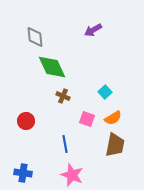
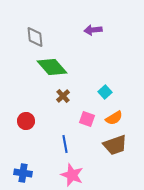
purple arrow: rotated 24 degrees clockwise
green diamond: rotated 16 degrees counterclockwise
brown cross: rotated 24 degrees clockwise
orange semicircle: moved 1 px right
brown trapezoid: rotated 60 degrees clockwise
